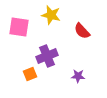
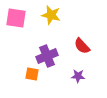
pink square: moved 3 px left, 9 px up
red semicircle: moved 15 px down
orange square: moved 2 px right; rotated 32 degrees clockwise
